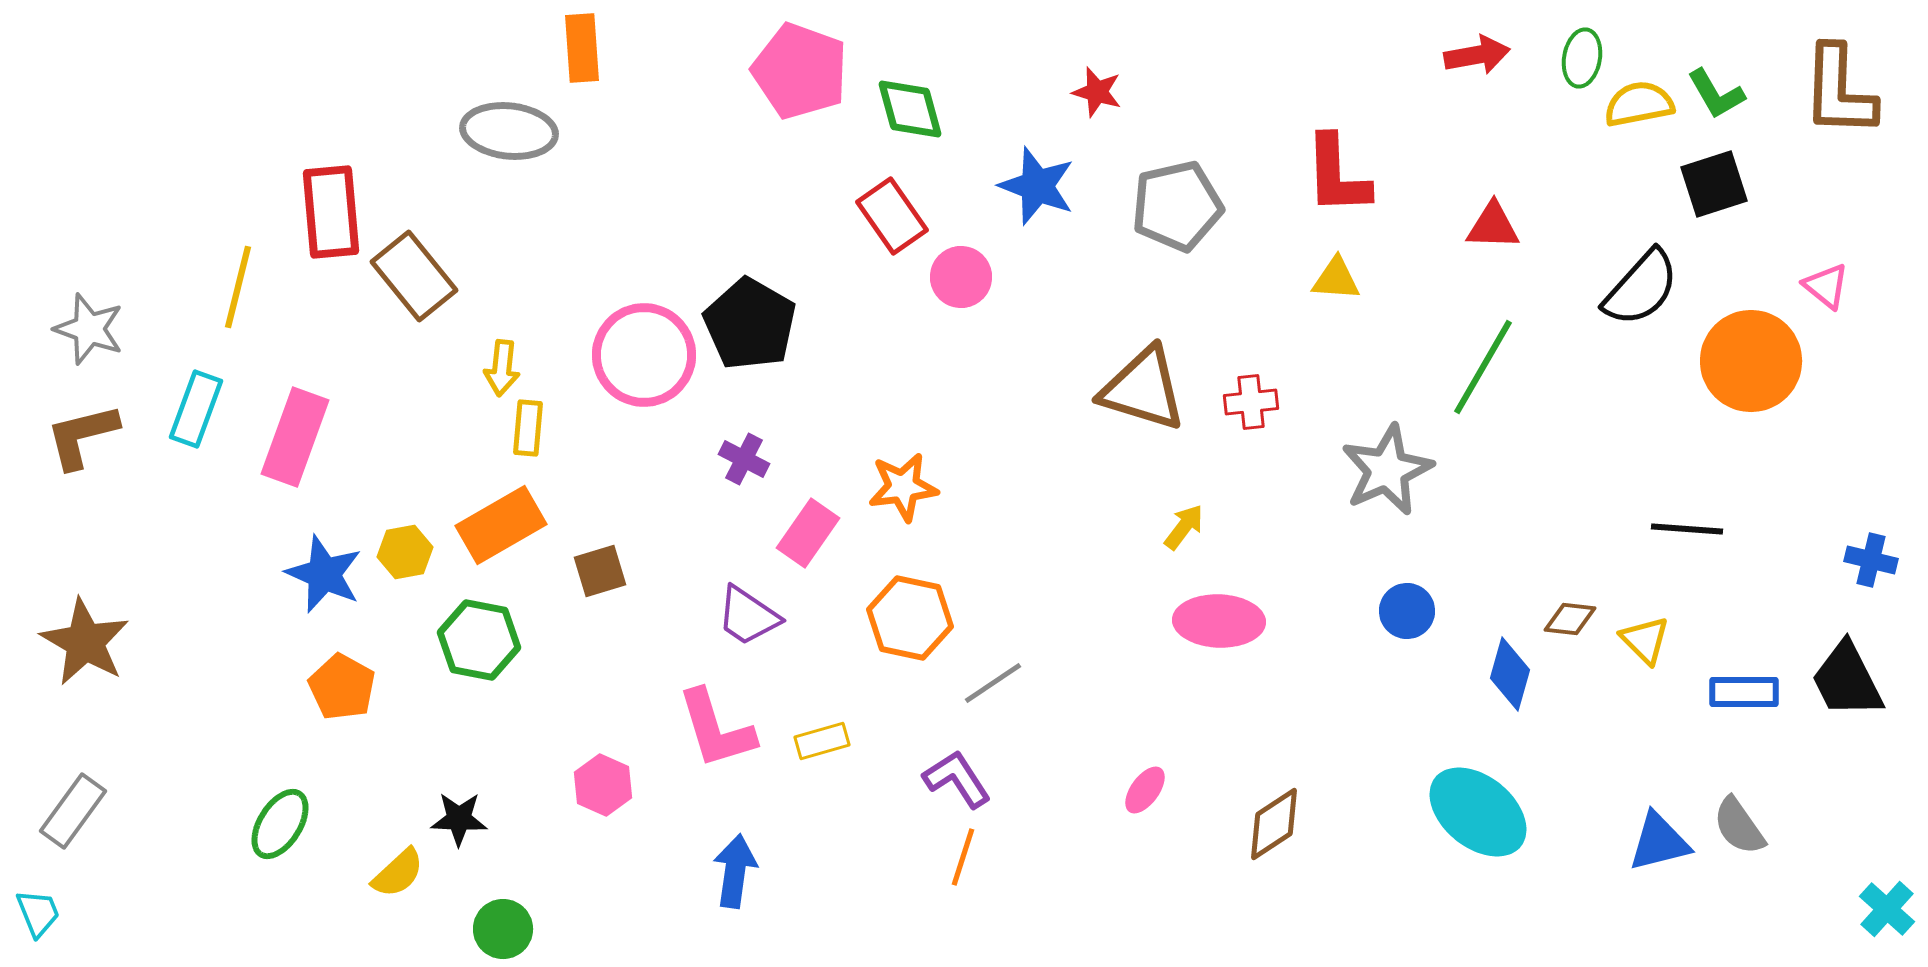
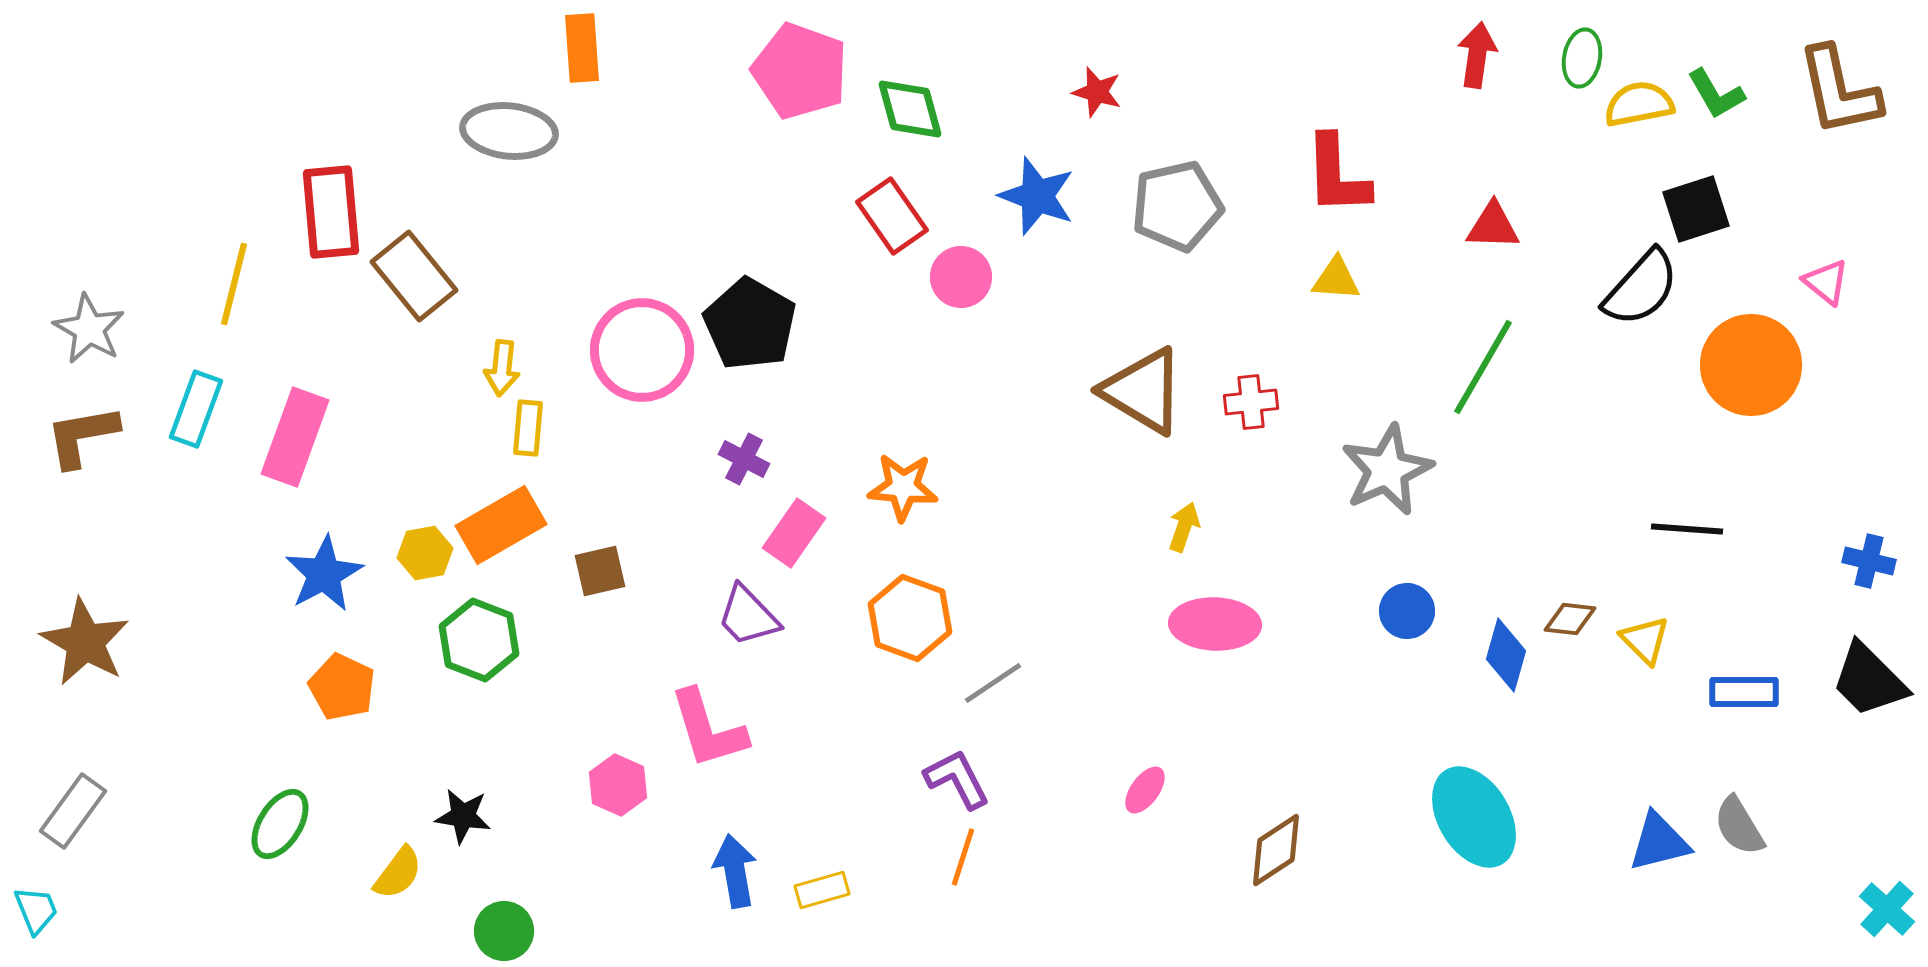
red arrow at (1477, 55): rotated 72 degrees counterclockwise
brown L-shape at (1839, 91): rotated 14 degrees counterclockwise
black square at (1714, 184): moved 18 px left, 25 px down
blue star at (1037, 186): moved 10 px down
pink triangle at (1826, 286): moved 4 px up
yellow line at (238, 287): moved 4 px left, 3 px up
gray star at (89, 329): rotated 10 degrees clockwise
pink circle at (644, 355): moved 2 px left, 5 px up
orange circle at (1751, 361): moved 4 px down
brown triangle at (1143, 389): moved 2 px down; rotated 14 degrees clockwise
brown L-shape at (82, 436): rotated 4 degrees clockwise
orange star at (903, 487): rotated 12 degrees clockwise
yellow arrow at (1184, 527): rotated 18 degrees counterclockwise
pink rectangle at (808, 533): moved 14 px left
yellow hexagon at (405, 552): moved 20 px right, 1 px down
blue cross at (1871, 560): moved 2 px left, 1 px down
brown square at (600, 571): rotated 4 degrees clockwise
blue star at (324, 574): rotated 20 degrees clockwise
purple trapezoid at (748, 616): rotated 12 degrees clockwise
orange hexagon at (910, 618): rotated 8 degrees clockwise
pink ellipse at (1219, 621): moved 4 px left, 3 px down
green hexagon at (479, 640): rotated 10 degrees clockwise
blue diamond at (1510, 674): moved 4 px left, 19 px up
black trapezoid at (1847, 680): moved 22 px right; rotated 18 degrees counterclockwise
orange pentagon at (342, 687): rotated 4 degrees counterclockwise
pink L-shape at (716, 729): moved 8 px left
yellow rectangle at (822, 741): moved 149 px down
purple L-shape at (957, 779): rotated 6 degrees clockwise
pink hexagon at (603, 785): moved 15 px right
cyan ellipse at (1478, 812): moved 4 px left, 5 px down; rotated 20 degrees clockwise
black star at (459, 819): moved 4 px right, 3 px up; rotated 6 degrees clockwise
brown diamond at (1274, 824): moved 2 px right, 26 px down
gray semicircle at (1739, 826): rotated 4 degrees clockwise
blue arrow at (735, 871): rotated 18 degrees counterclockwise
yellow semicircle at (398, 873): rotated 10 degrees counterclockwise
cyan trapezoid at (38, 913): moved 2 px left, 3 px up
green circle at (503, 929): moved 1 px right, 2 px down
